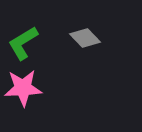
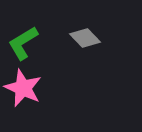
pink star: rotated 27 degrees clockwise
